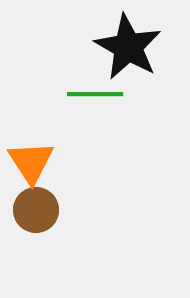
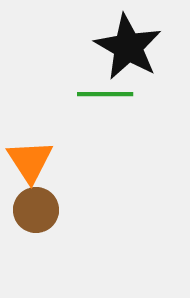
green line: moved 10 px right
orange triangle: moved 1 px left, 1 px up
